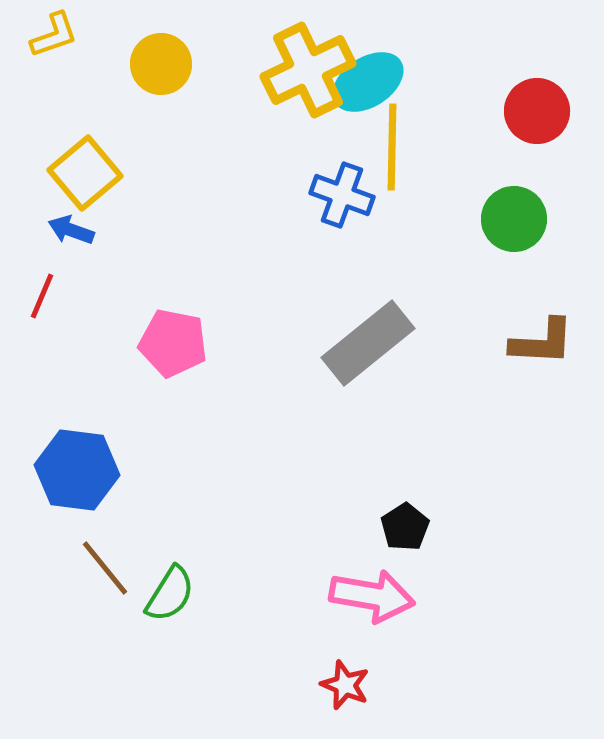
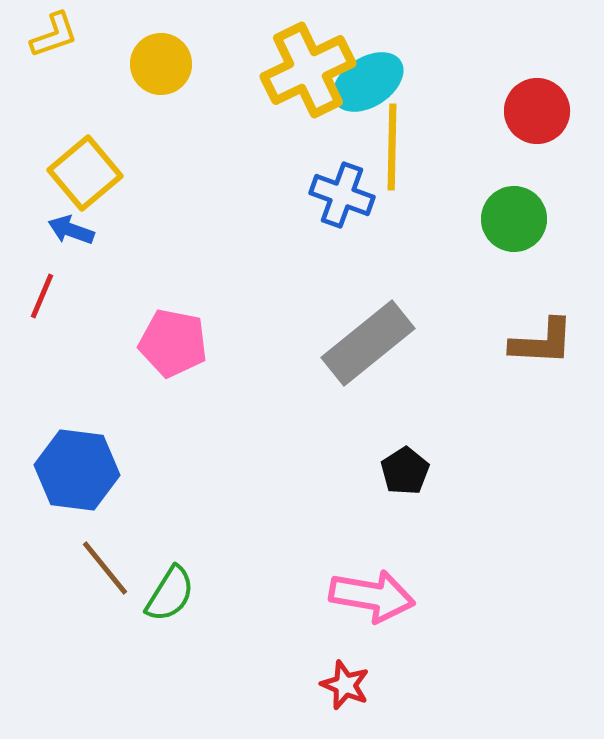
black pentagon: moved 56 px up
